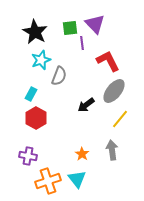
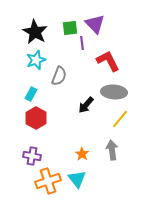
cyan star: moved 5 px left
gray ellipse: moved 1 px down; rotated 55 degrees clockwise
black arrow: rotated 12 degrees counterclockwise
purple cross: moved 4 px right
